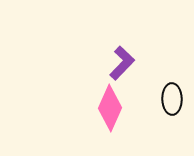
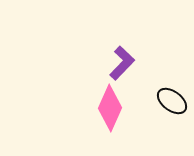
black ellipse: moved 2 px down; rotated 52 degrees counterclockwise
